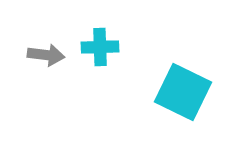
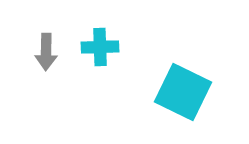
gray arrow: moved 3 px up; rotated 84 degrees clockwise
